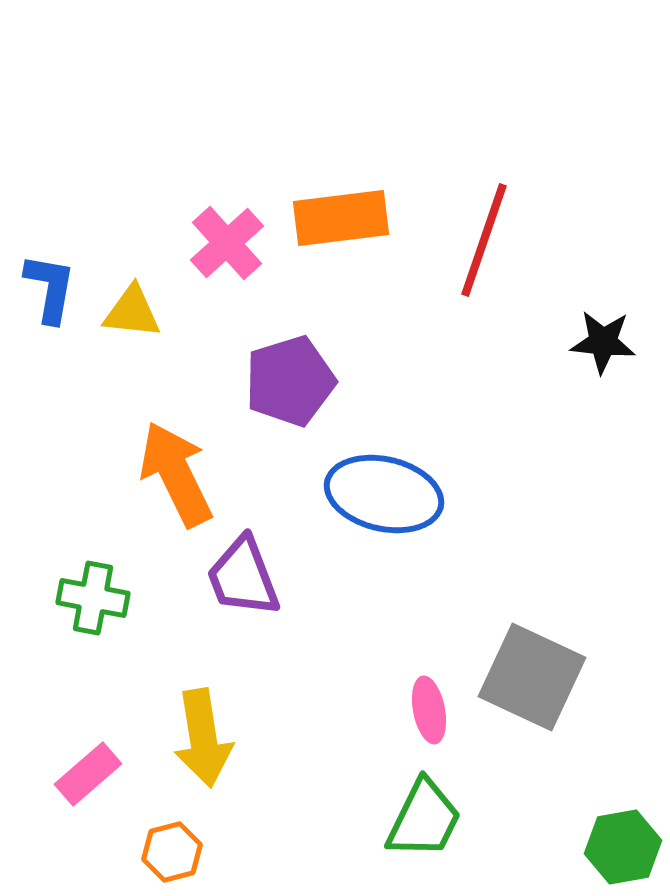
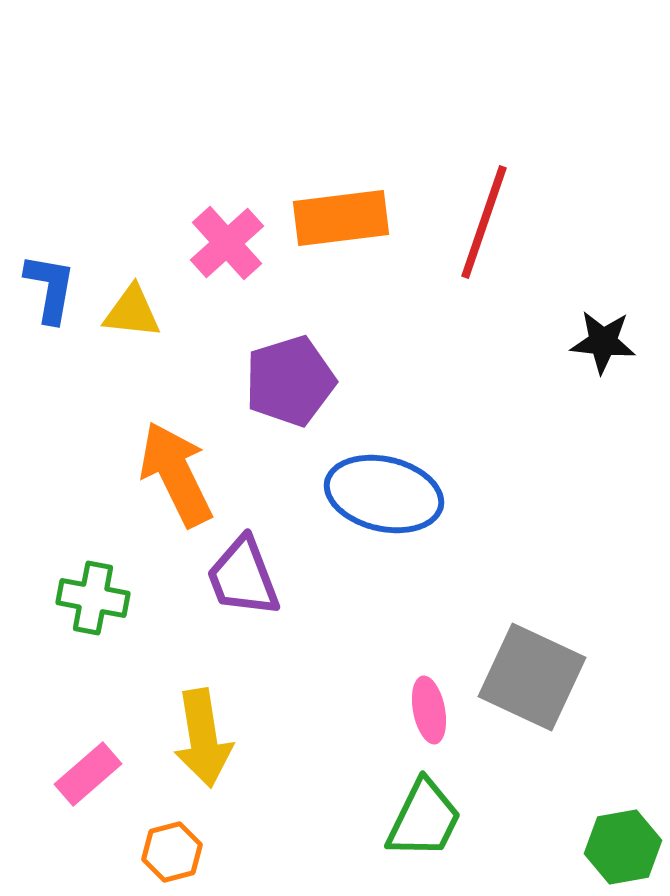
red line: moved 18 px up
